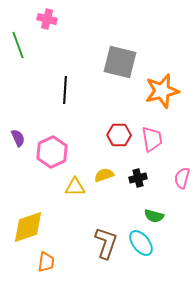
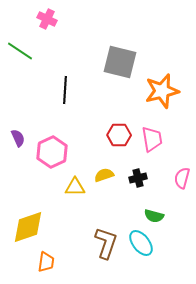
pink cross: rotated 12 degrees clockwise
green line: moved 2 px right, 6 px down; rotated 36 degrees counterclockwise
